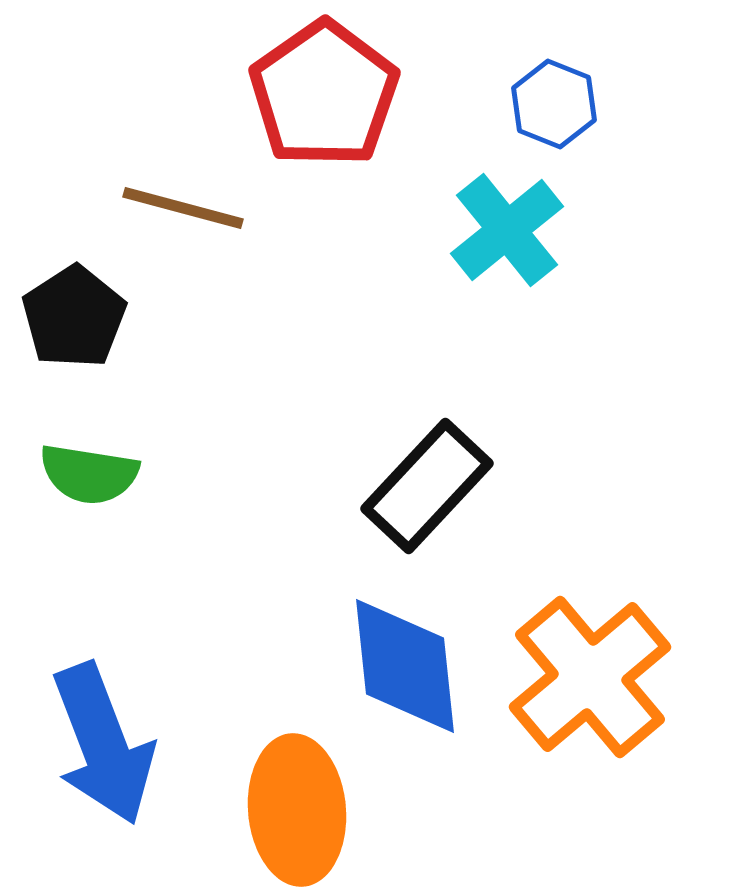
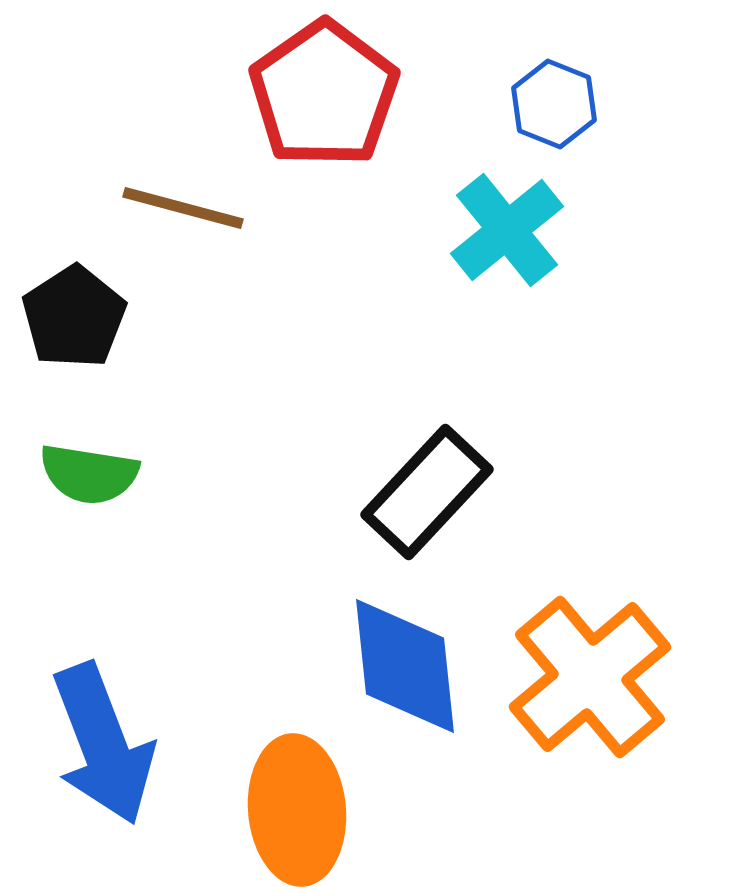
black rectangle: moved 6 px down
